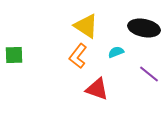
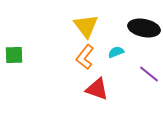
yellow triangle: rotated 20 degrees clockwise
orange L-shape: moved 7 px right, 1 px down
